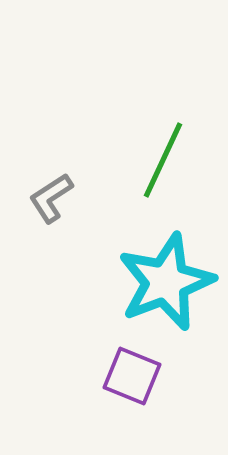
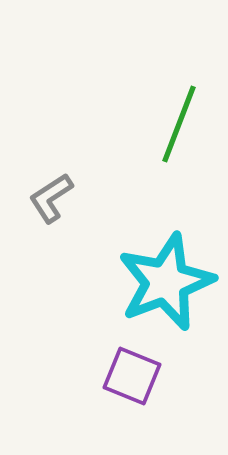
green line: moved 16 px right, 36 px up; rotated 4 degrees counterclockwise
